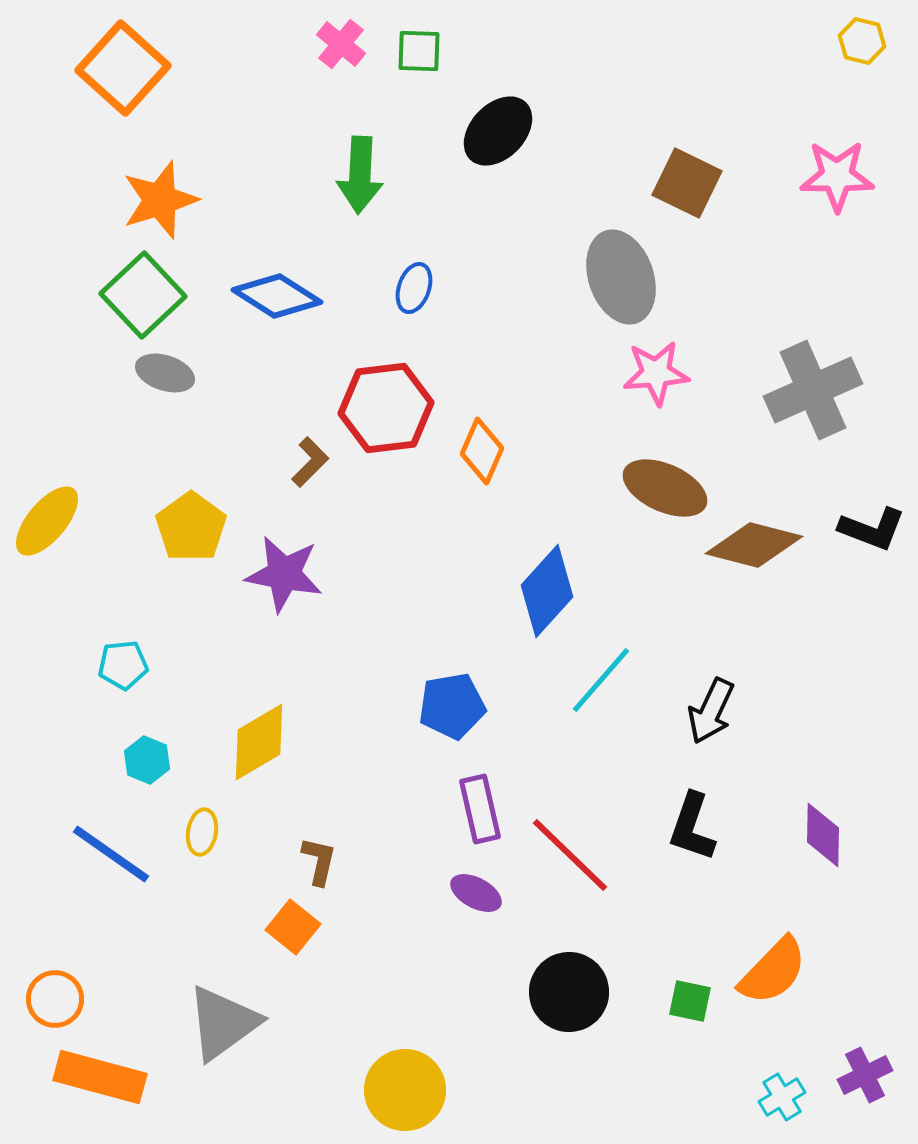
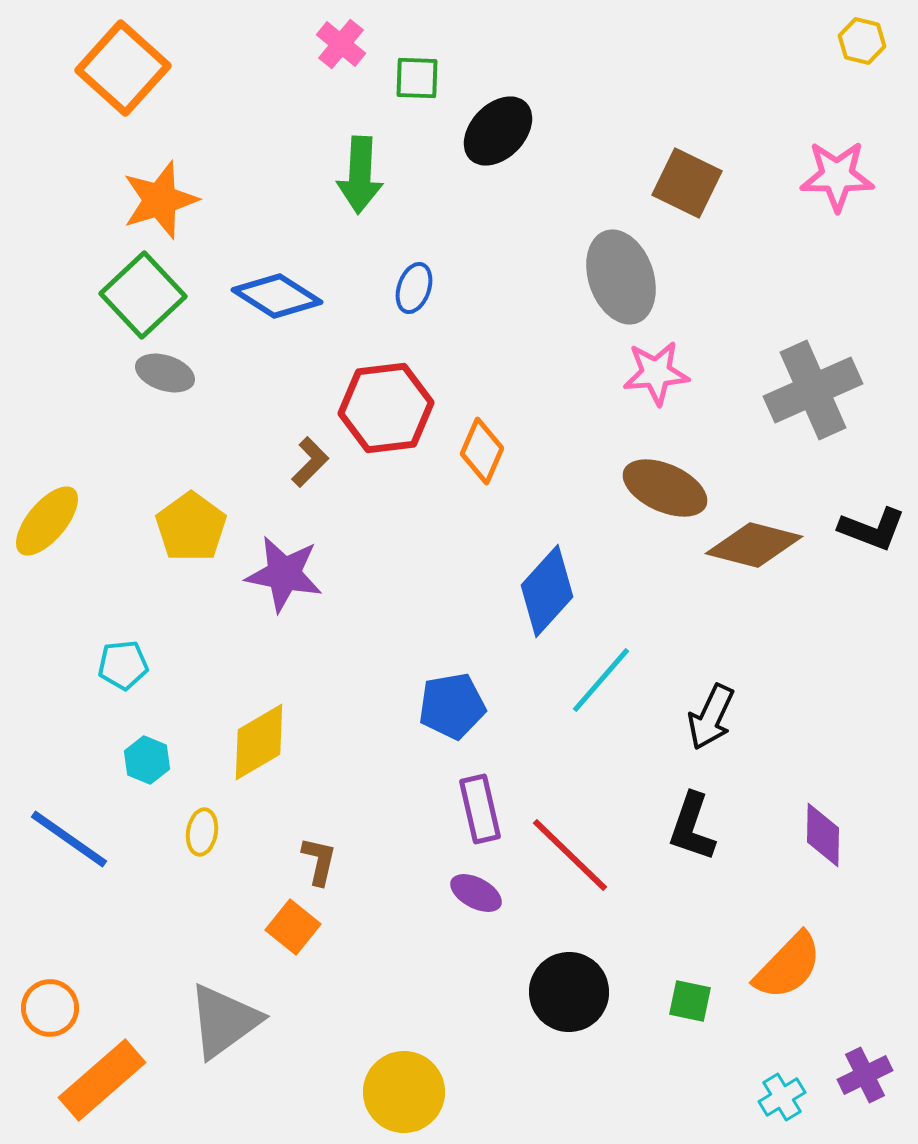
green square at (419, 51): moved 2 px left, 27 px down
black arrow at (711, 711): moved 6 px down
blue line at (111, 854): moved 42 px left, 15 px up
orange semicircle at (773, 971): moved 15 px right, 5 px up
orange circle at (55, 999): moved 5 px left, 9 px down
gray triangle at (223, 1023): moved 1 px right, 2 px up
orange rectangle at (100, 1077): moved 2 px right, 3 px down; rotated 56 degrees counterclockwise
yellow circle at (405, 1090): moved 1 px left, 2 px down
